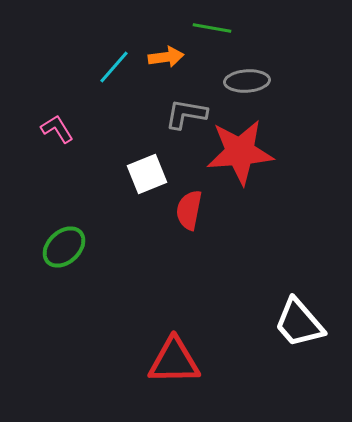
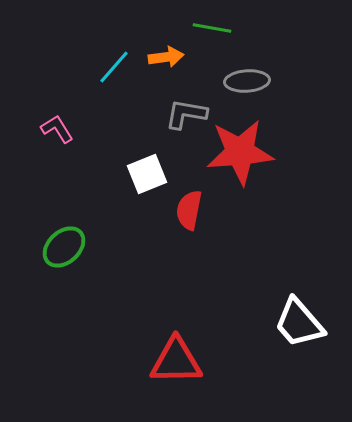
red triangle: moved 2 px right
